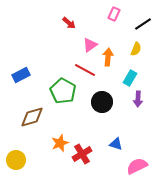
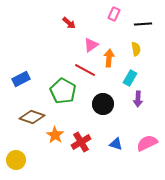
black line: rotated 30 degrees clockwise
pink triangle: moved 1 px right
yellow semicircle: rotated 32 degrees counterclockwise
orange arrow: moved 1 px right, 1 px down
blue rectangle: moved 4 px down
black circle: moved 1 px right, 2 px down
brown diamond: rotated 35 degrees clockwise
orange star: moved 5 px left, 8 px up; rotated 18 degrees counterclockwise
red cross: moved 1 px left, 12 px up
pink semicircle: moved 10 px right, 23 px up
